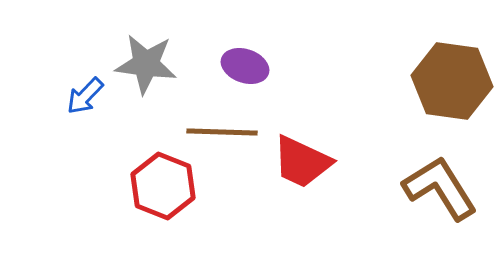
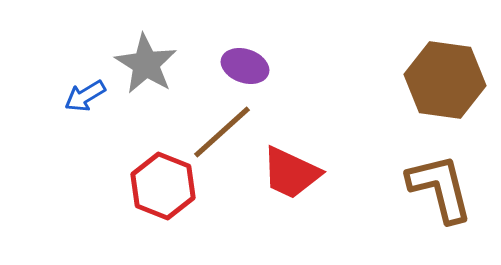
gray star: rotated 24 degrees clockwise
brown hexagon: moved 7 px left, 1 px up
blue arrow: rotated 15 degrees clockwise
brown line: rotated 44 degrees counterclockwise
red trapezoid: moved 11 px left, 11 px down
brown L-shape: rotated 18 degrees clockwise
